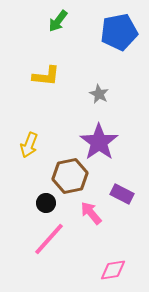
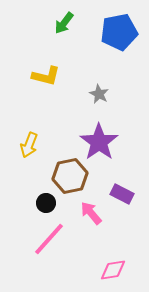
green arrow: moved 6 px right, 2 px down
yellow L-shape: rotated 8 degrees clockwise
